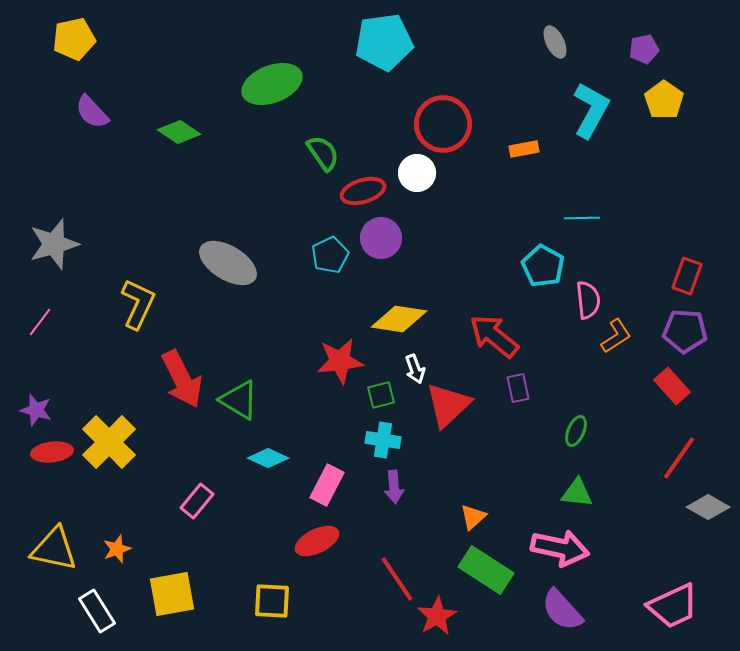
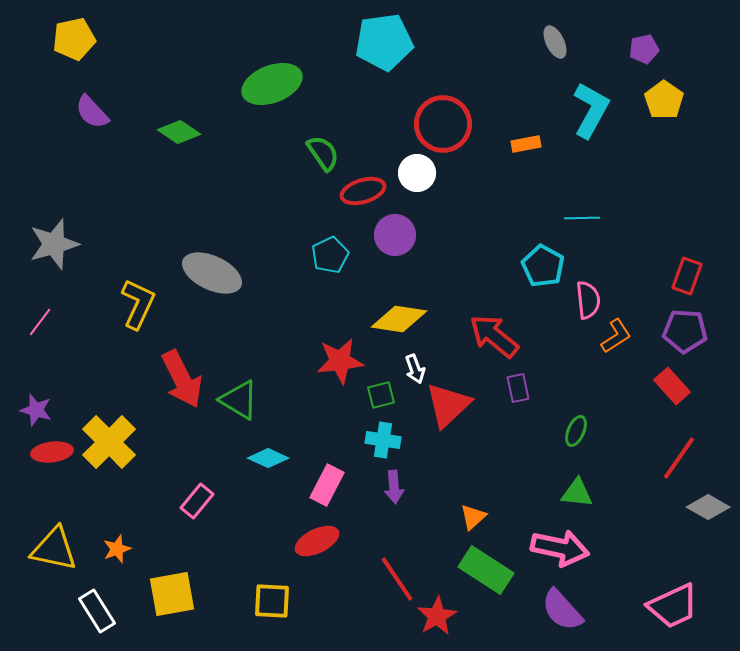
orange rectangle at (524, 149): moved 2 px right, 5 px up
purple circle at (381, 238): moved 14 px right, 3 px up
gray ellipse at (228, 263): moved 16 px left, 10 px down; rotated 6 degrees counterclockwise
